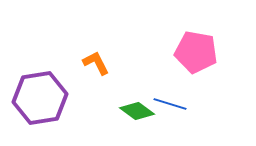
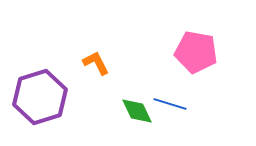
purple hexagon: moved 1 px up; rotated 8 degrees counterclockwise
green diamond: rotated 28 degrees clockwise
